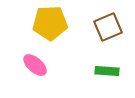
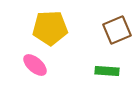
yellow pentagon: moved 5 px down
brown square: moved 9 px right, 3 px down
